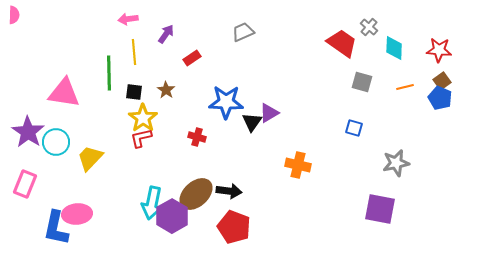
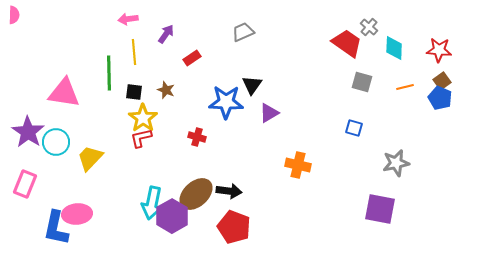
red trapezoid: moved 5 px right
brown star: rotated 12 degrees counterclockwise
black triangle: moved 37 px up
